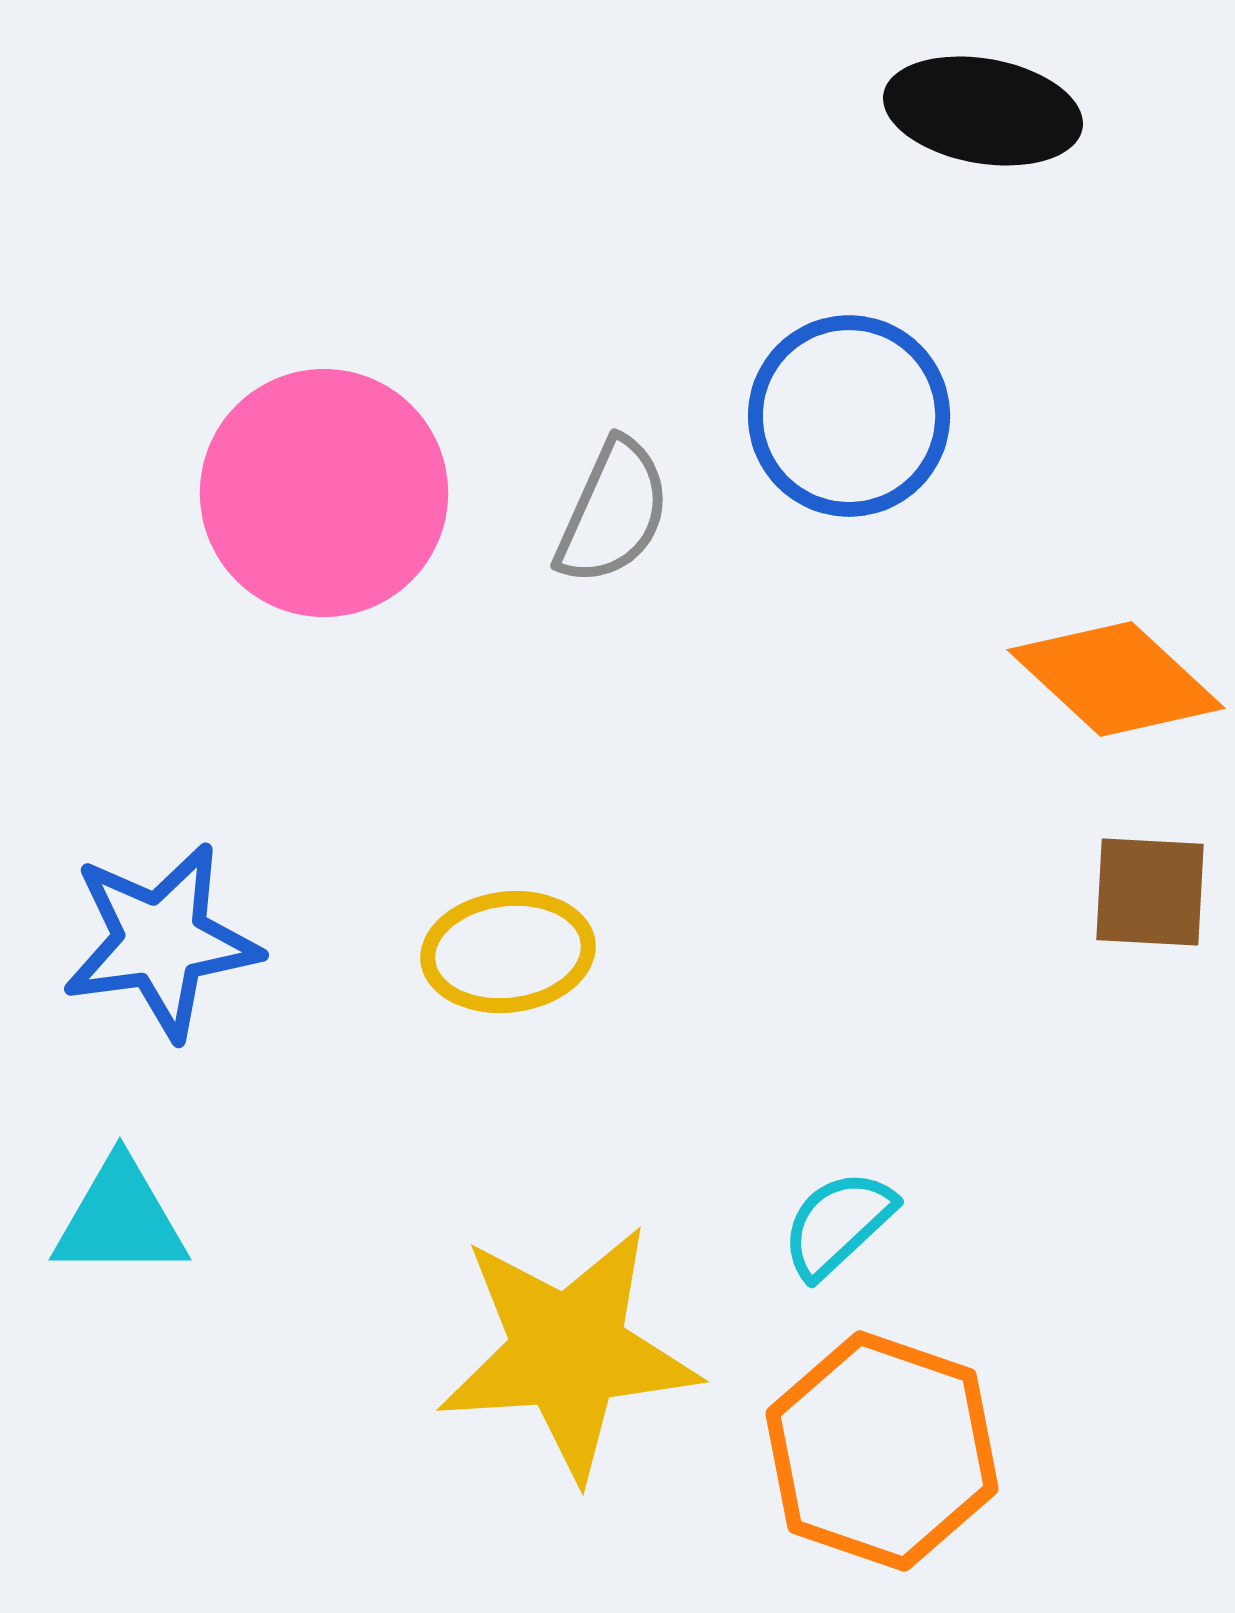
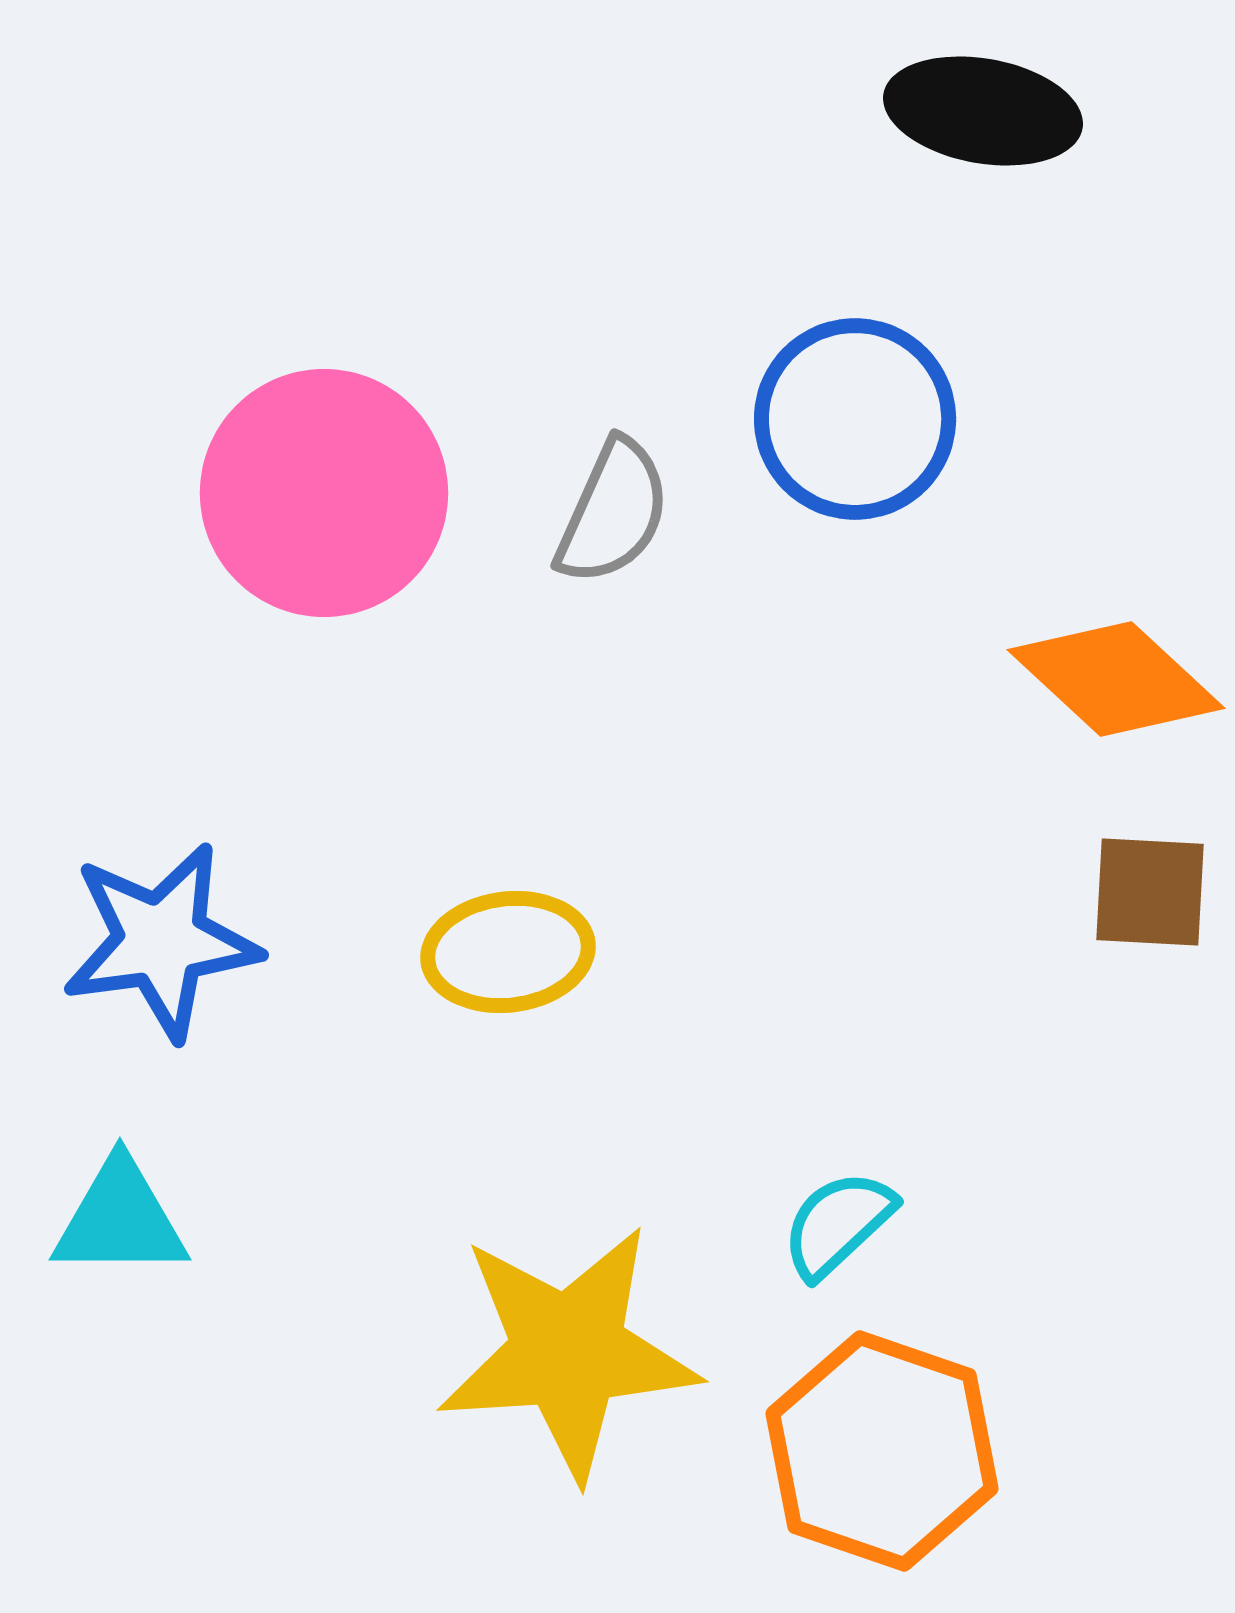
blue circle: moved 6 px right, 3 px down
